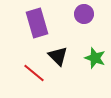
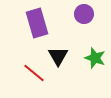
black triangle: rotated 15 degrees clockwise
